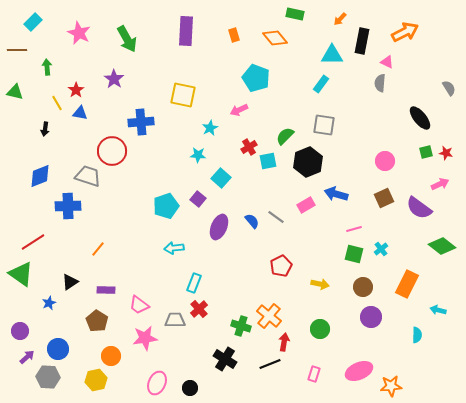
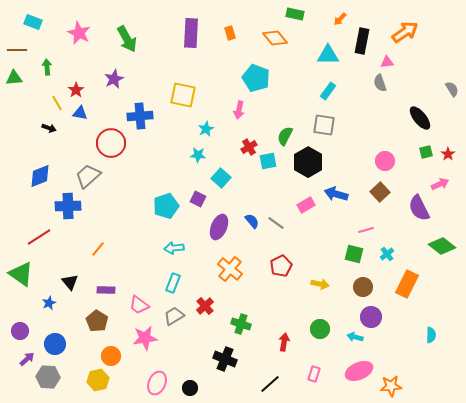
cyan rectangle at (33, 22): rotated 66 degrees clockwise
purple rectangle at (186, 31): moved 5 px right, 2 px down
orange arrow at (405, 32): rotated 8 degrees counterclockwise
orange rectangle at (234, 35): moved 4 px left, 2 px up
cyan triangle at (332, 55): moved 4 px left
pink triangle at (387, 62): rotated 32 degrees counterclockwise
purple star at (114, 79): rotated 12 degrees clockwise
gray semicircle at (380, 83): rotated 24 degrees counterclockwise
cyan rectangle at (321, 84): moved 7 px right, 7 px down
gray semicircle at (449, 88): moved 3 px right, 1 px down
green triangle at (15, 92): moved 1 px left, 14 px up; rotated 18 degrees counterclockwise
pink arrow at (239, 110): rotated 54 degrees counterclockwise
blue cross at (141, 122): moved 1 px left, 6 px up
cyan star at (210, 128): moved 4 px left, 1 px down
black arrow at (45, 129): moved 4 px right, 1 px up; rotated 80 degrees counterclockwise
green semicircle at (285, 136): rotated 18 degrees counterclockwise
red circle at (112, 151): moved 1 px left, 8 px up
red star at (446, 153): moved 2 px right, 1 px down; rotated 24 degrees clockwise
black hexagon at (308, 162): rotated 8 degrees counterclockwise
gray trapezoid at (88, 176): rotated 60 degrees counterclockwise
brown square at (384, 198): moved 4 px left, 6 px up; rotated 18 degrees counterclockwise
purple square at (198, 199): rotated 14 degrees counterclockwise
purple semicircle at (419, 208): rotated 28 degrees clockwise
gray line at (276, 217): moved 6 px down
pink line at (354, 229): moved 12 px right, 1 px down
red line at (33, 242): moved 6 px right, 5 px up
cyan cross at (381, 249): moved 6 px right, 5 px down
black triangle at (70, 282): rotated 36 degrees counterclockwise
cyan rectangle at (194, 283): moved 21 px left
red cross at (199, 309): moved 6 px right, 3 px up
cyan arrow at (438, 310): moved 83 px left, 27 px down
orange cross at (269, 316): moved 39 px left, 47 px up
gray trapezoid at (175, 320): moved 1 px left, 4 px up; rotated 30 degrees counterclockwise
green cross at (241, 326): moved 2 px up
cyan semicircle at (417, 335): moved 14 px right
blue circle at (58, 349): moved 3 px left, 5 px up
purple arrow at (27, 357): moved 2 px down
black cross at (225, 359): rotated 10 degrees counterclockwise
black line at (270, 364): moved 20 px down; rotated 20 degrees counterclockwise
yellow hexagon at (96, 380): moved 2 px right
